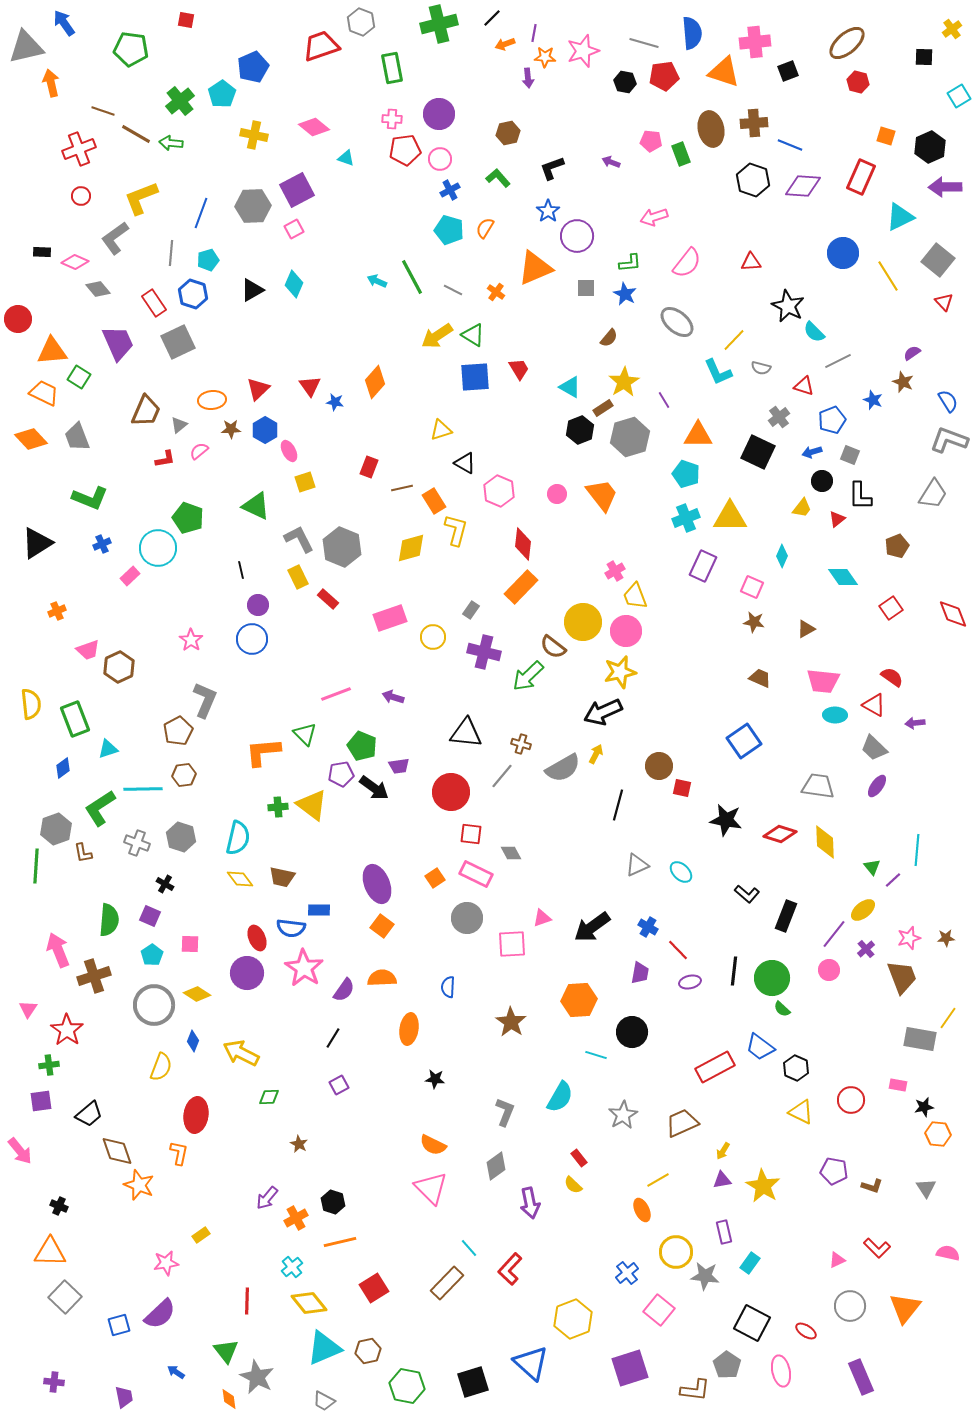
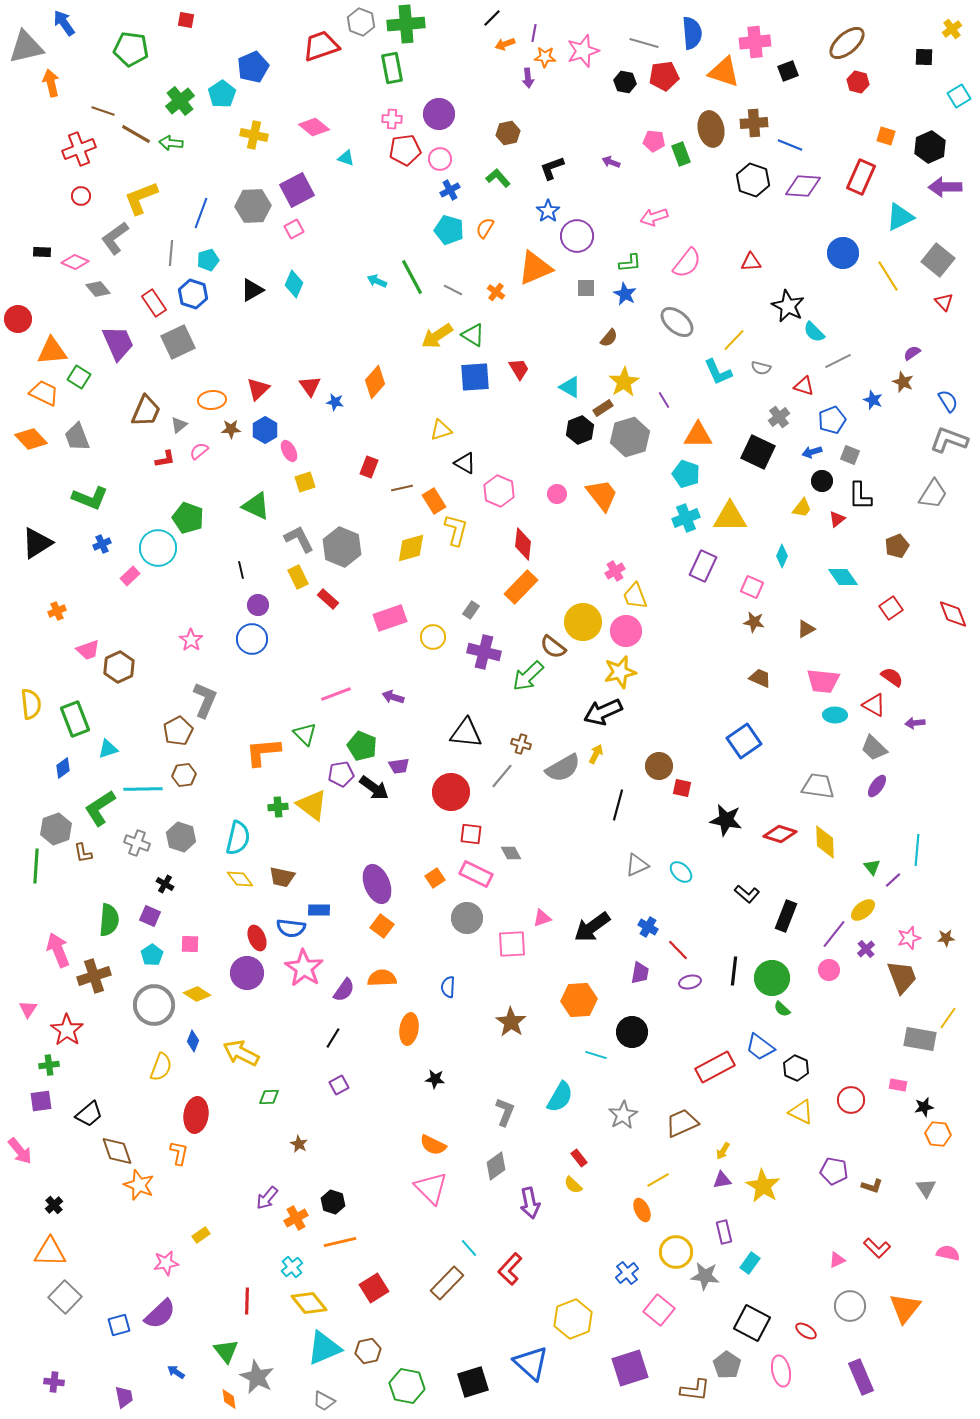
green cross at (439, 24): moved 33 px left; rotated 9 degrees clockwise
pink pentagon at (651, 141): moved 3 px right
black cross at (59, 1206): moved 5 px left, 1 px up; rotated 24 degrees clockwise
